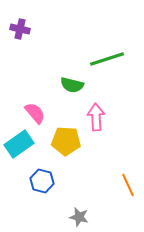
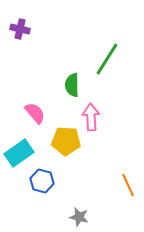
green line: rotated 40 degrees counterclockwise
green semicircle: rotated 75 degrees clockwise
pink arrow: moved 5 px left
cyan rectangle: moved 9 px down
